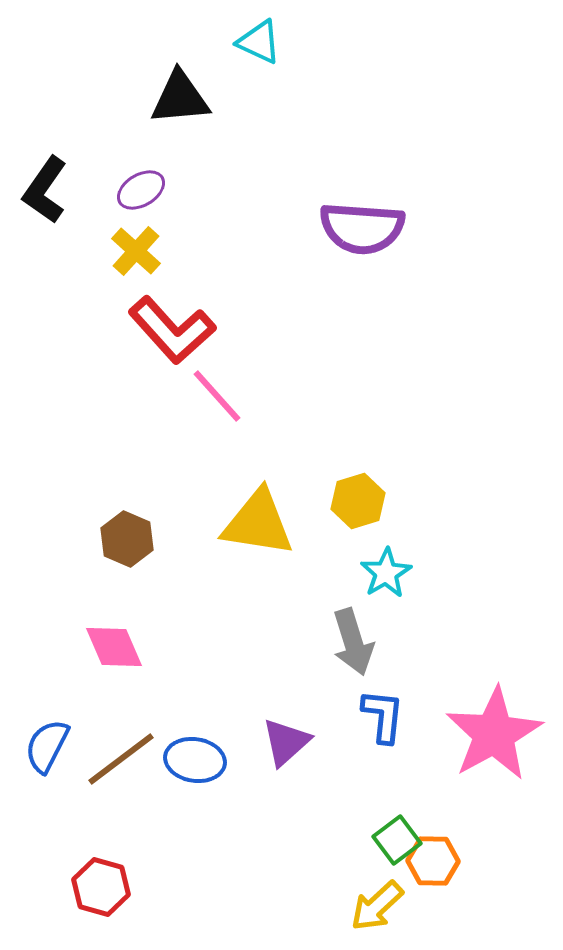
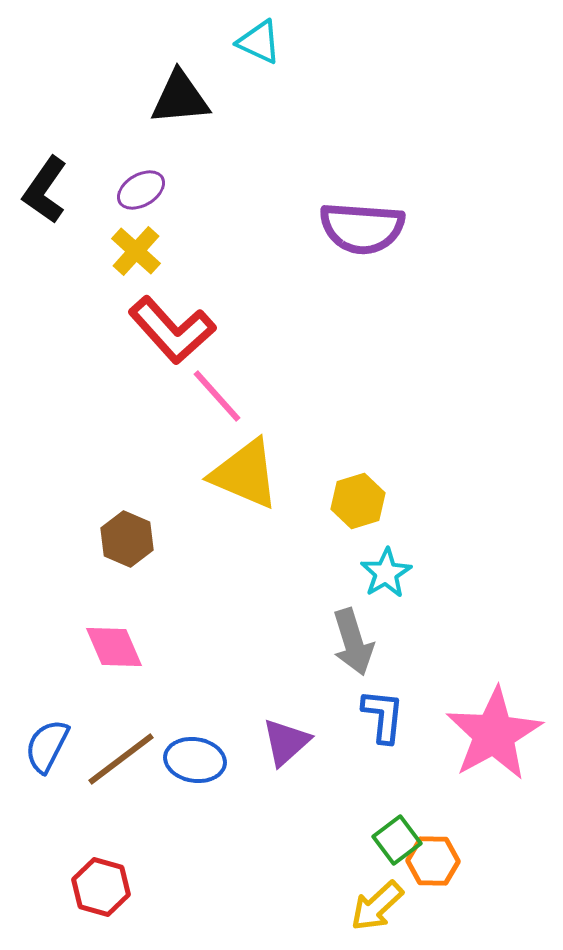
yellow triangle: moved 13 px left, 49 px up; rotated 14 degrees clockwise
